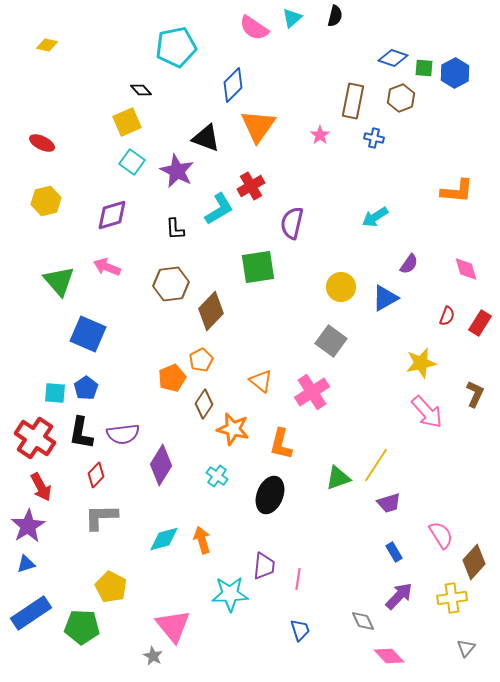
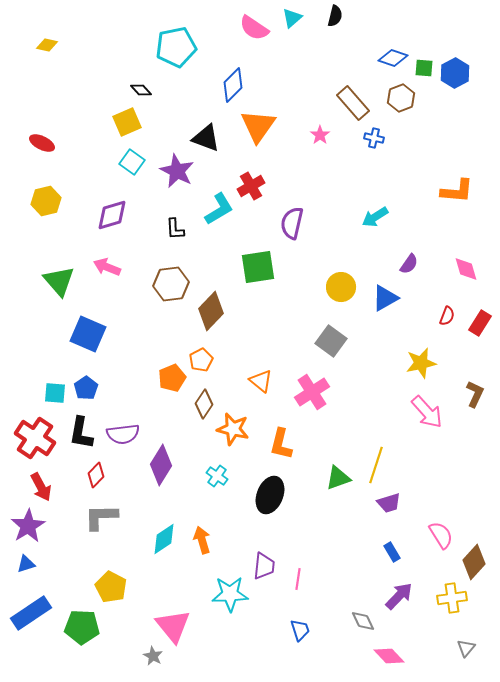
brown rectangle at (353, 101): moved 2 px down; rotated 52 degrees counterclockwise
yellow line at (376, 465): rotated 15 degrees counterclockwise
cyan diamond at (164, 539): rotated 20 degrees counterclockwise
blue rectangle at (394, 552): moved 2 px left
